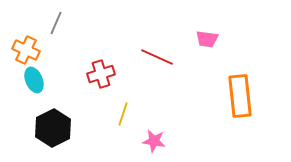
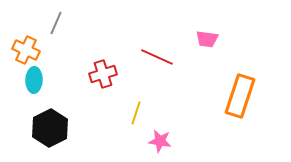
red cross: moved 2 px right
cyan ellipse: rotated 25 degrees clockwise
orange rectangle: rotated 24 degrees clockwise
yellow line: moved 13 px right, 1 px up
black hexagon: moved 3 px left
pink star: moved 6 px right
